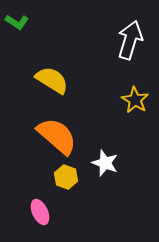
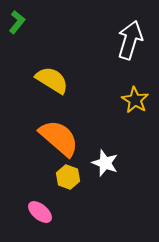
green L-shape: rotated 85 degrees counterclockwise
orange semicircle: moved 2 px right, 2 px down
yellow hexagon: moved 2 px right
pink ellipse: rotated 25 degrees counterclockwise
